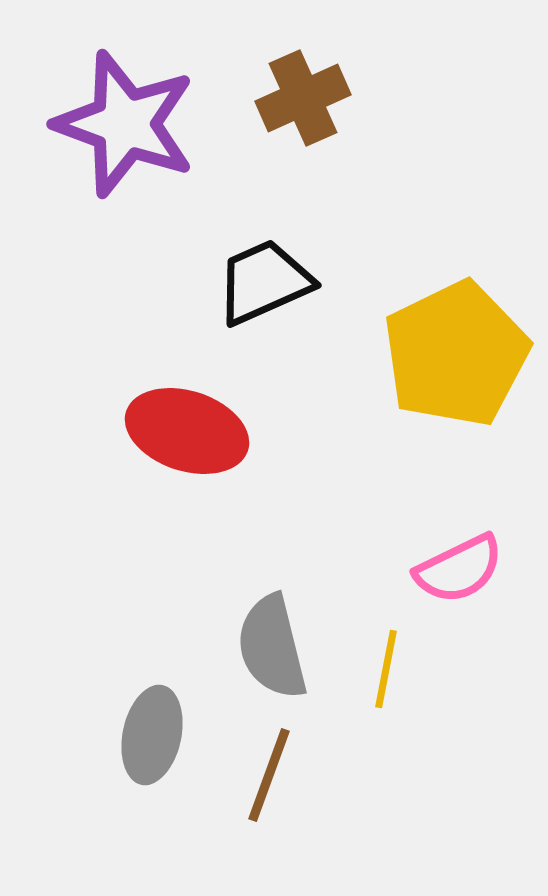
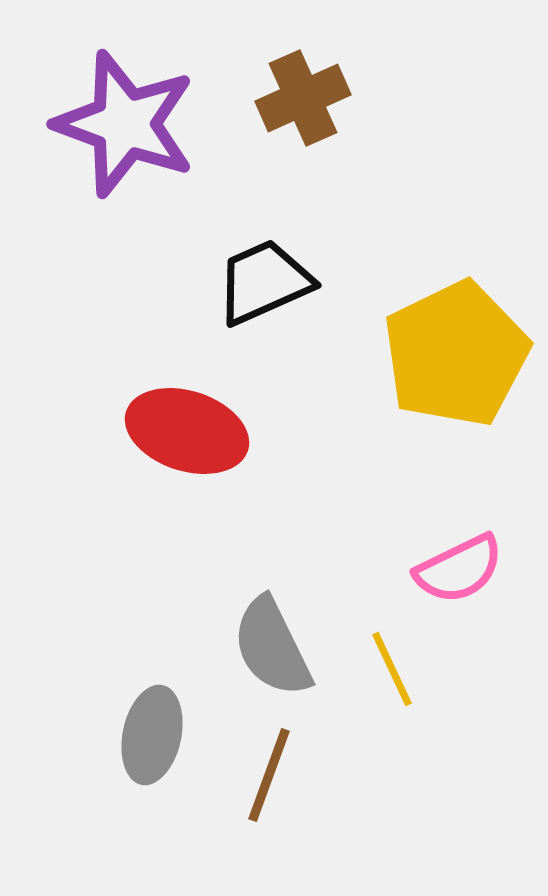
gray semicircle: rotated 12 degrees counterclockwise
yellow line: moved 6 px right; rotated 36 degrees counterclockwise
